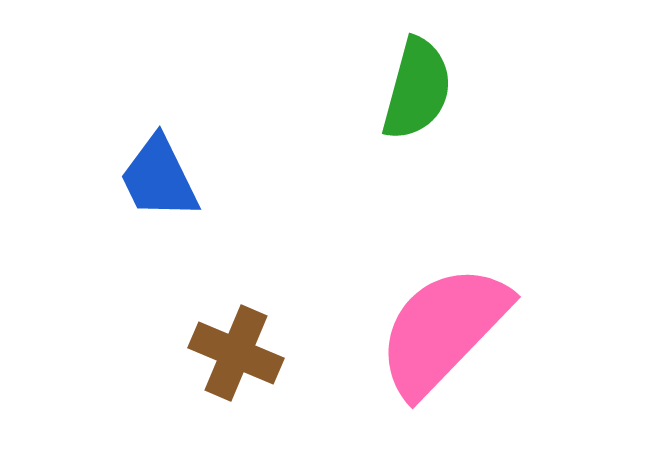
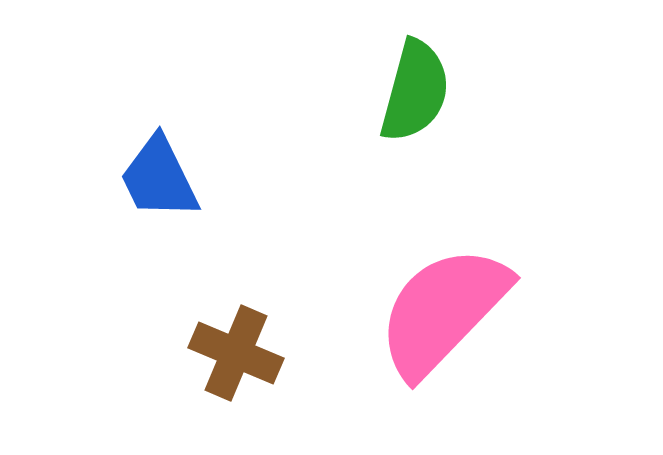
green semicircle: moved 2 px left, 2 px down
pink semicircle: moved 19 px up
